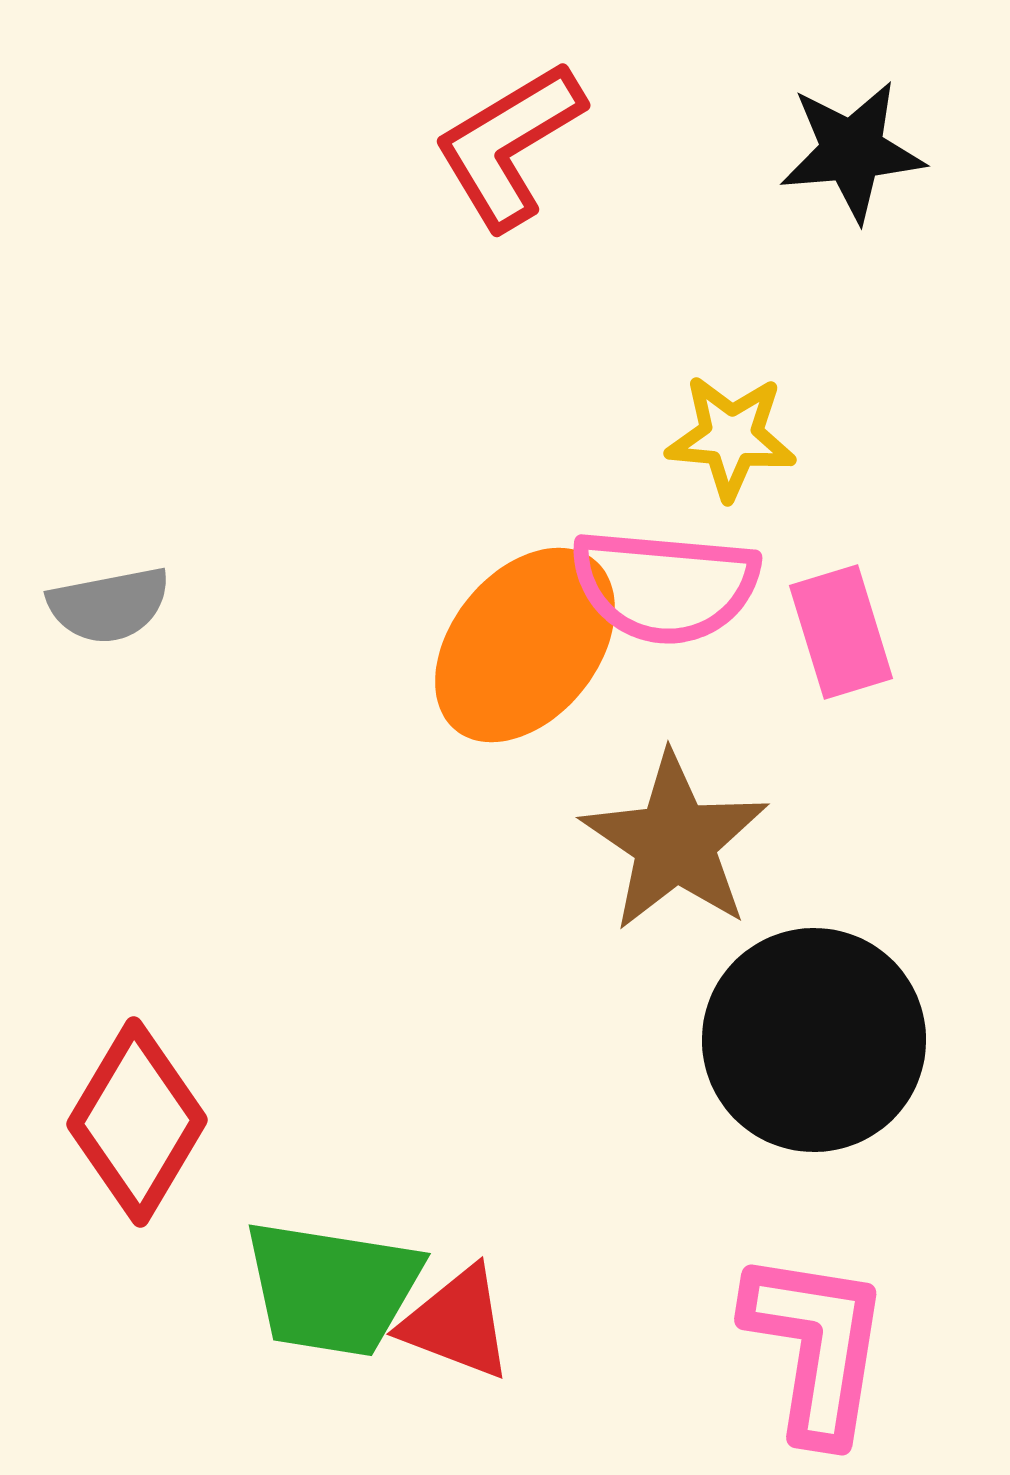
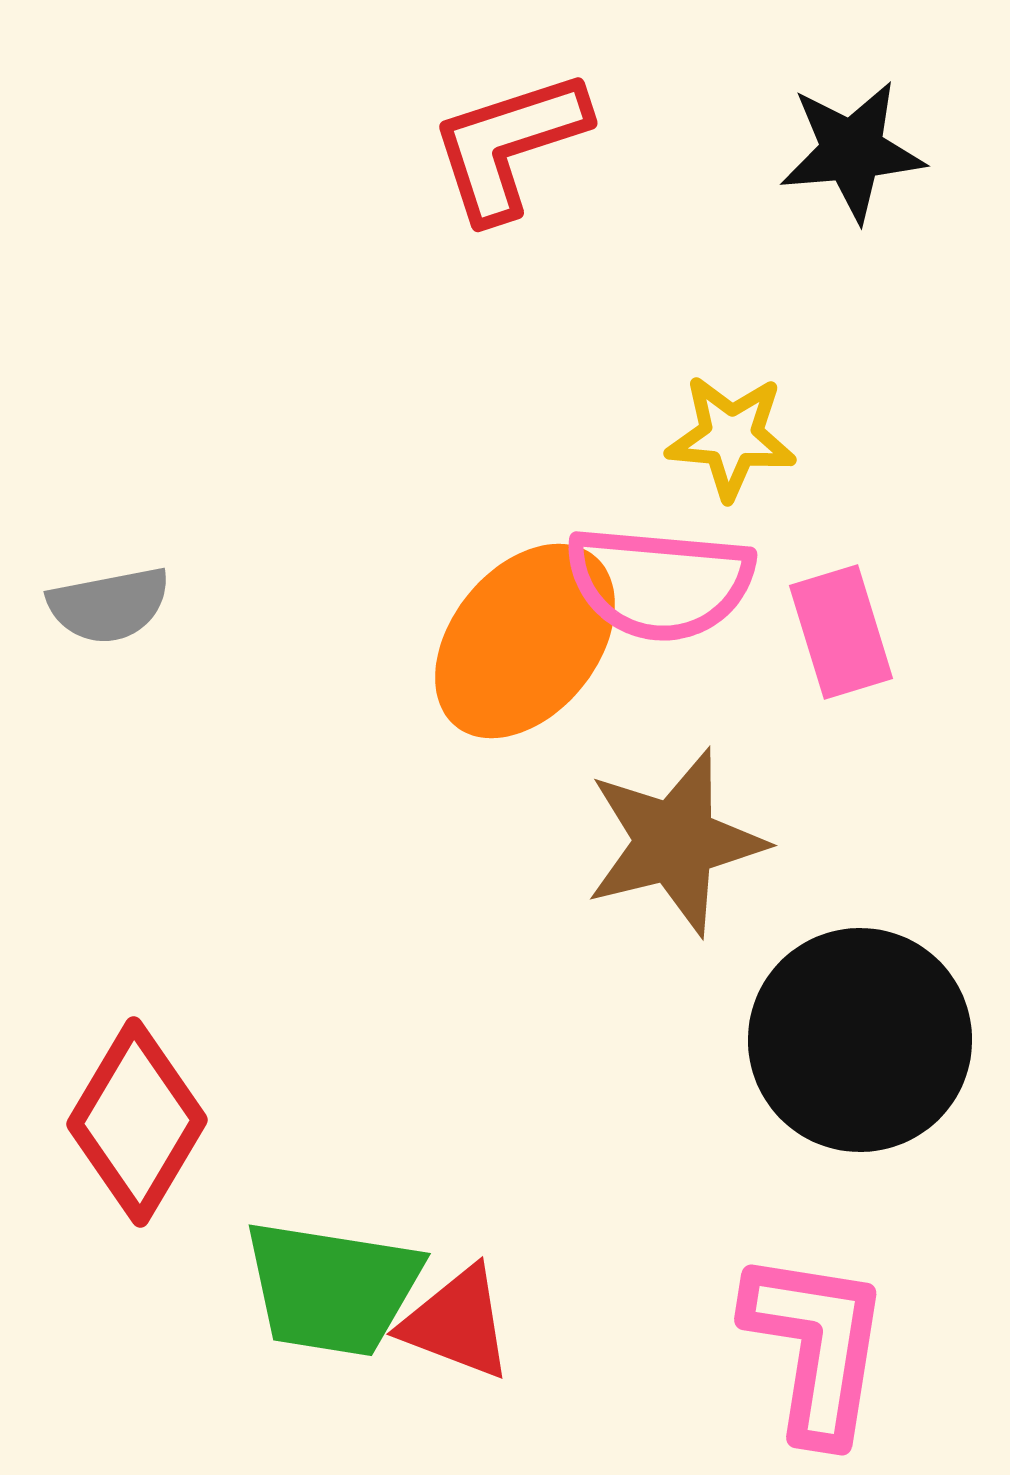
red L-shape: rotated 13 degrees clockwise
pink semicircle: moved 5 px left, 3 px up
orange ellipse: moved 4 px up
brown star: rotated 24 degrees clockwise
black circle: moved 46 px right
